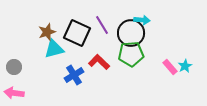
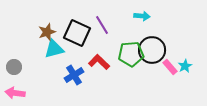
cyan arrow: moved 4 px up
black circle: moved 21 px right, 17 px down
pink arrow: moved 1 px right
